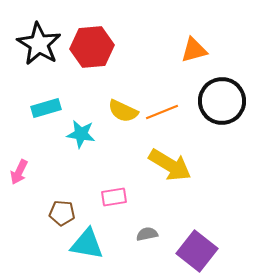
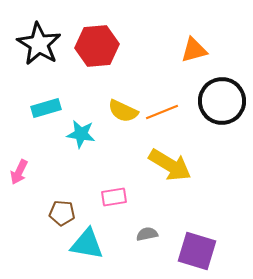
red hexagon: moved 5 px right, 1 px up
purple square: rotated 21 degrees counterclockwise
